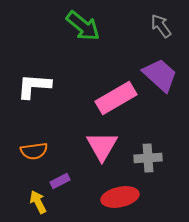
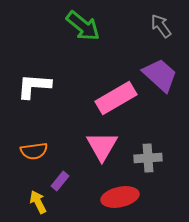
purple rectangle: rotated 24 degrees counterclockwise
